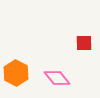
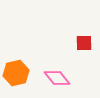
orange hexagon: rotated 20 degrees clockwise
